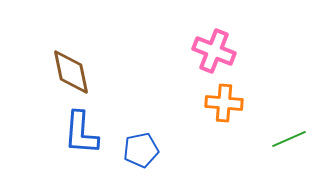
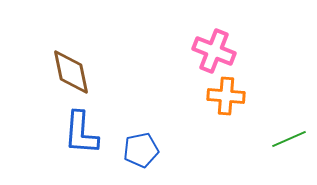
orange cross: moved 2 px right, 7 px up
